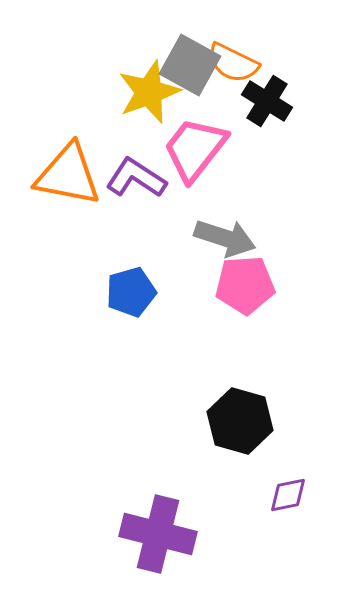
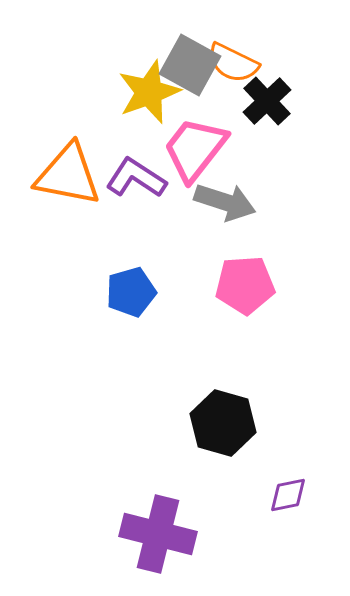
black cross: rotated 15 degrees clockwise
gray arrow: moved 36 px up
black hexagon: moved 17 px left, 2 px down
